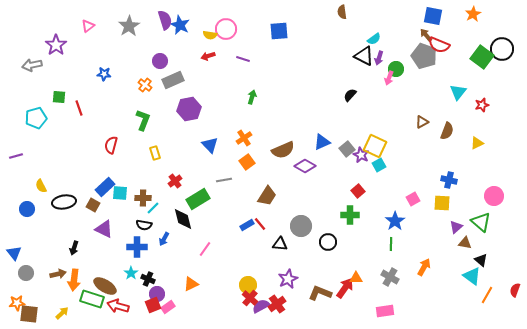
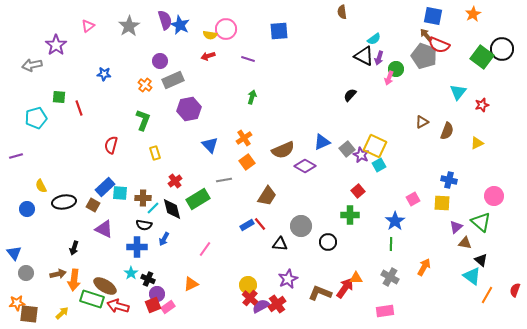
purple line at (243, 59): moved 5 px right
black diamond at (183, 219): moved 11 px left, 10 px up
